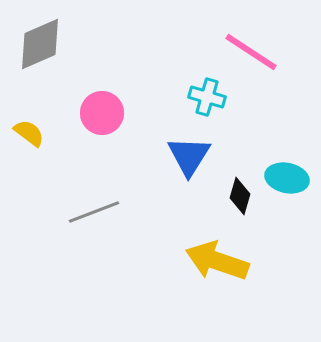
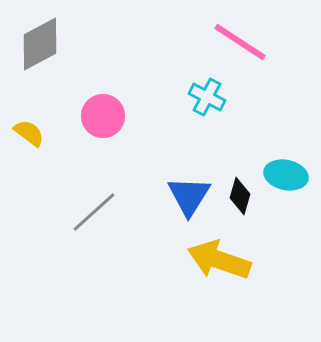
gray diamond: rotated 4 degrees counterclockwise
pink line: moved 11 px left, 10 px up
cyan cross: rotated 12 degrees clockwise
pink circle: moved 1 px right, 3 px down
blue triangle: moved 40 px down
cyan ellipse: moved 1 px left, 3 px up
gray line: rotated 21 degrees counterclockwise
yellow arrow: moved 2 px right, 1 px up
